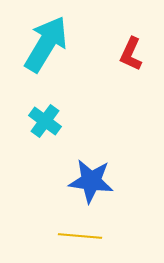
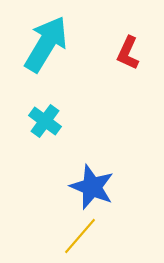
red L-shape: moved 3 px left, 1 px up
blue star: moved 1 px right, 6 px down; rotated 15 degrees clockwise
yellow line: rotated 54 degrees counterclockwise
